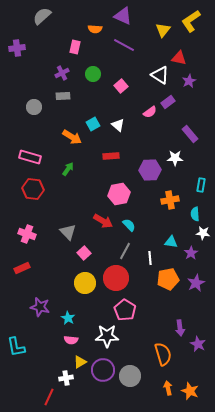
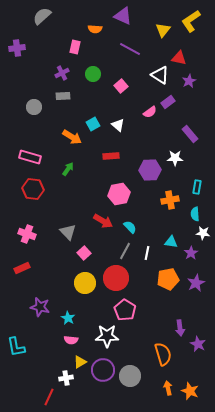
purple line at (124, 45): moved 6 px right, 4 px down
cyan rectangle at (201, 185): moved 4 px left, 2 px down
cyan semicircle at (129, 225): moved 1 px right, 2 px down
white line at (150, 258): moved 3 px left, 5 px up; rotated 16 degrees clockwise
